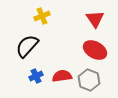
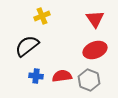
black semicircle: rotated 10 degrees clockwise
red ellipse: rotated 50 degrees counterclockwise
blue cross: rotated 32 degrees clockwise
